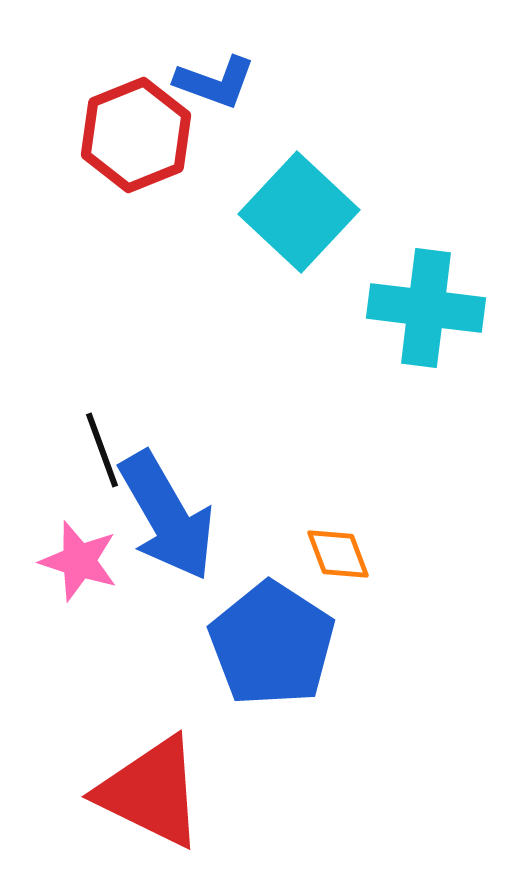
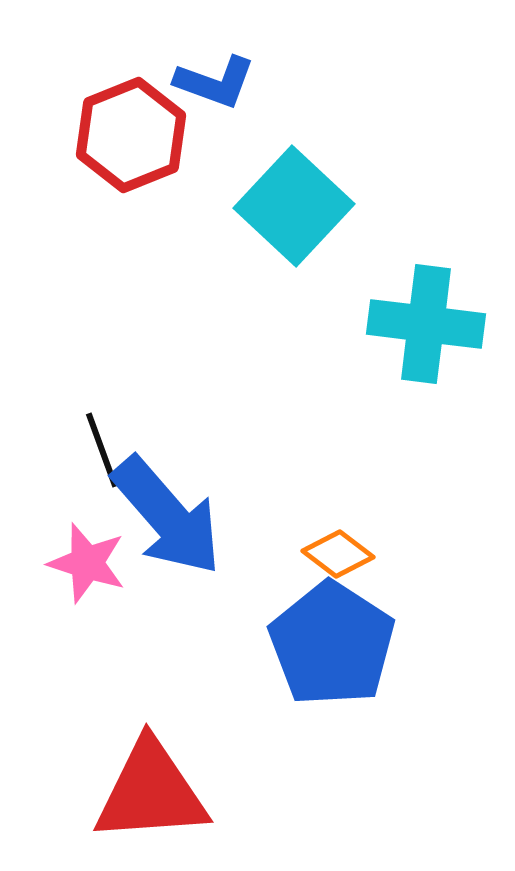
red hexagon: moved 5 px left
cyan square: moved 5 px left, 6 px up
cyan cross: moved 16 px down
blue arrow: rotated 11 degrees counterclockwise
orange diamond: rotated 32 degrees counterclockwise
pink star: moved 8 px right, 2 px down
blue pentagon: moved 60 px right
red triangle: rotated 30 degrees counterclockwise
